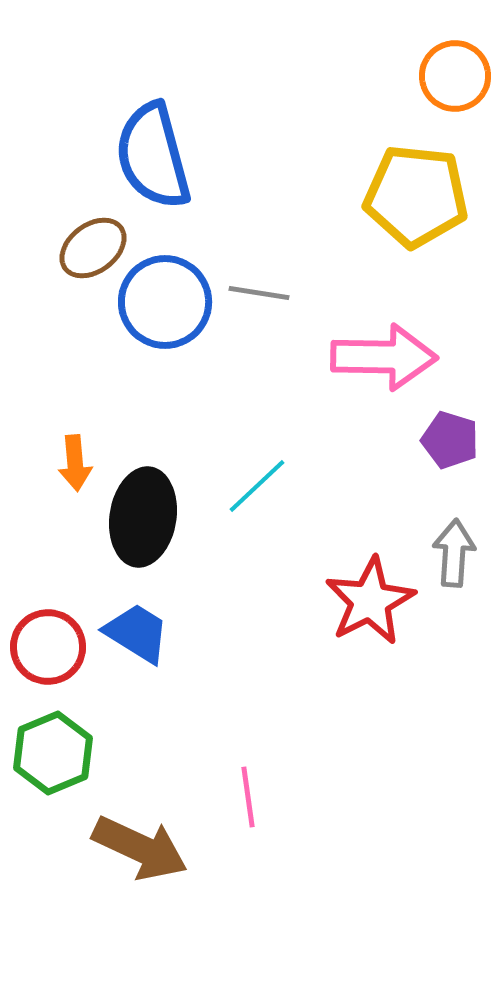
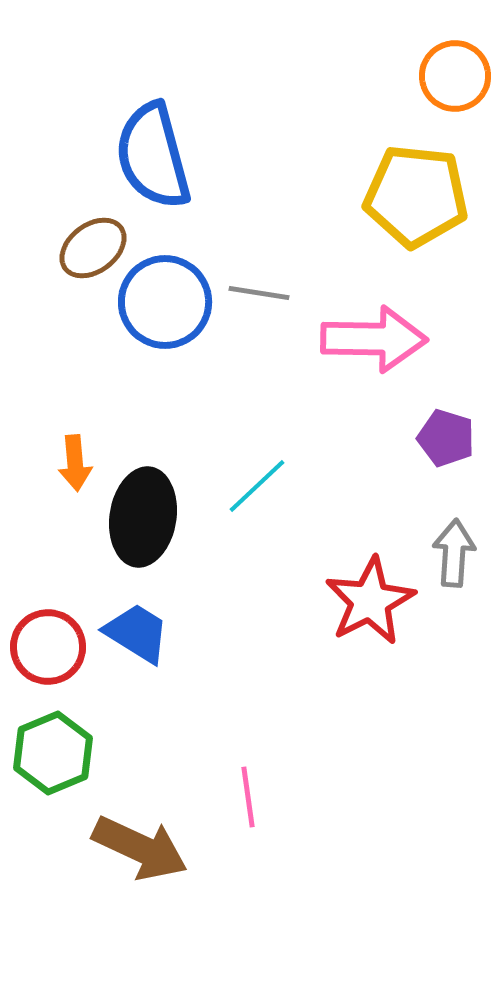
pink arrow: moved 10 px left, 18 px up
purple pentagon: moved 4 px left, 2 px up
